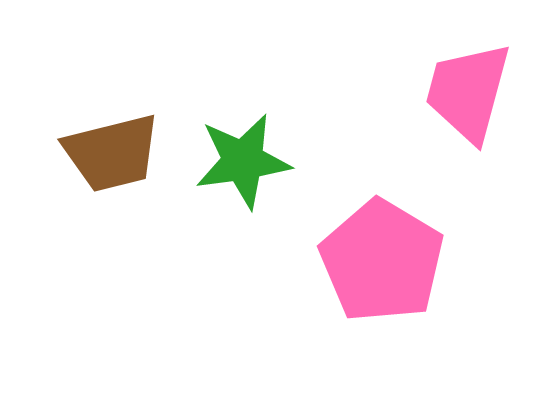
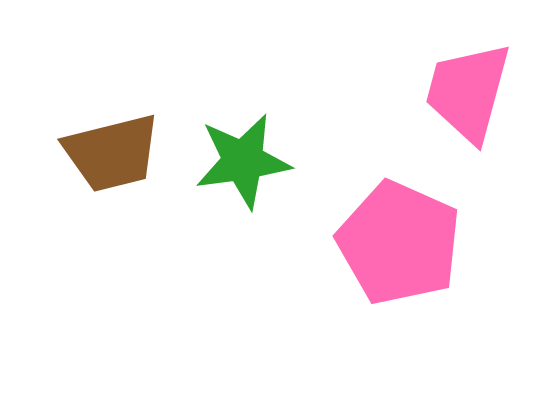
pink pentagon: moved 17 px right, 18 px up; rotated 7 degrees counterclockwise
